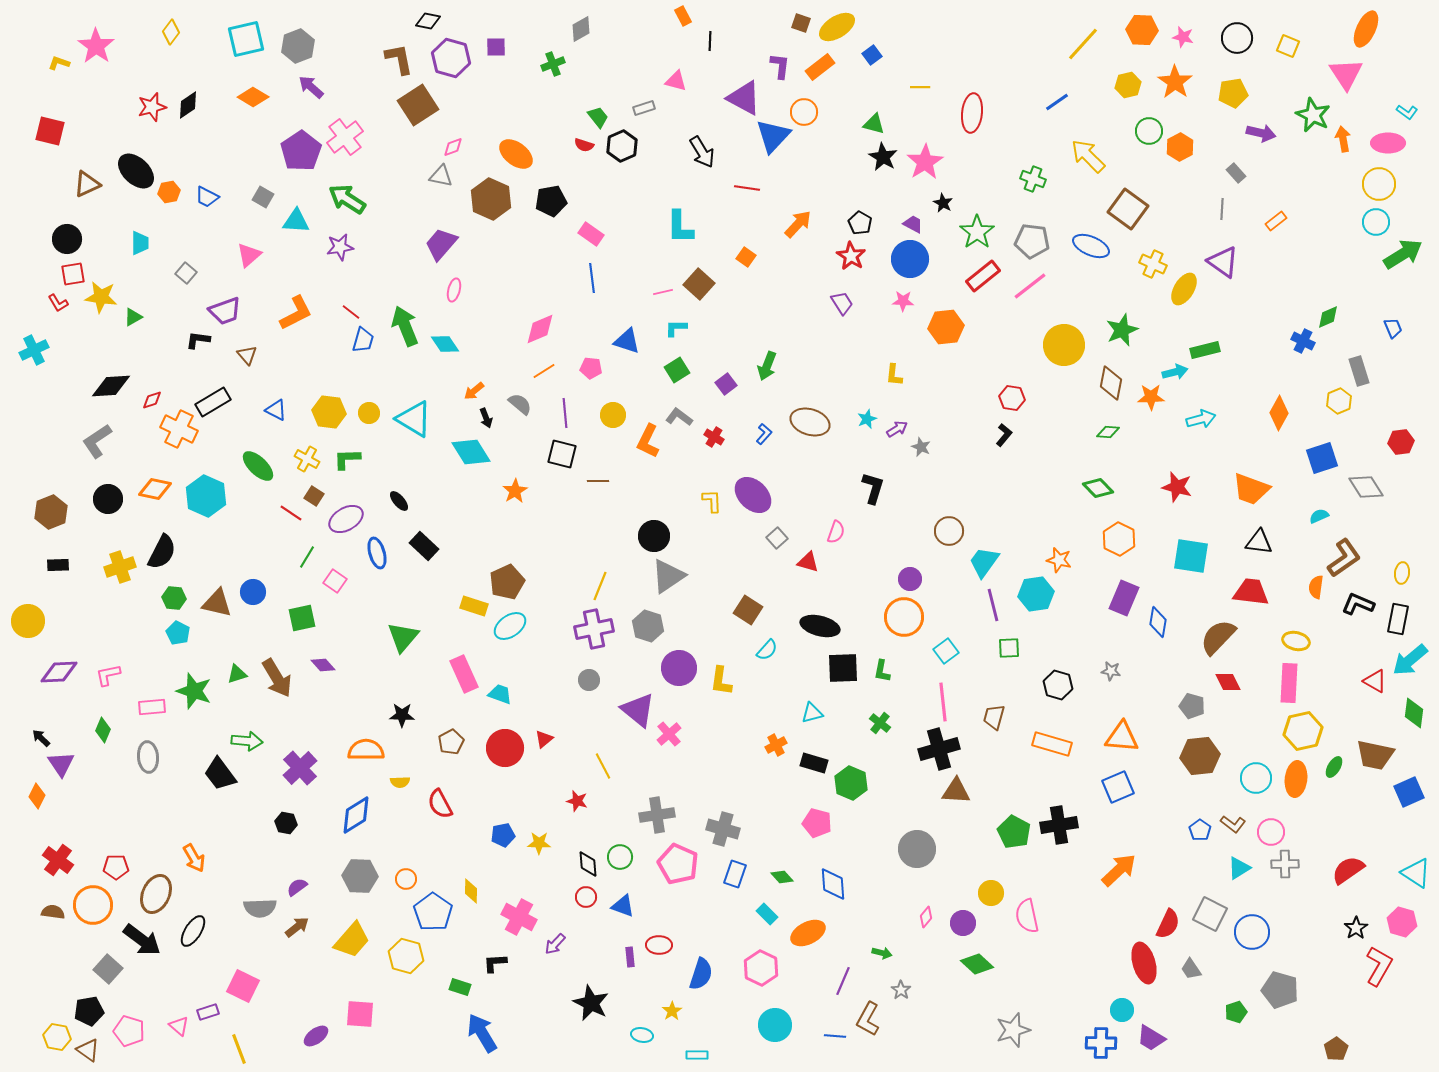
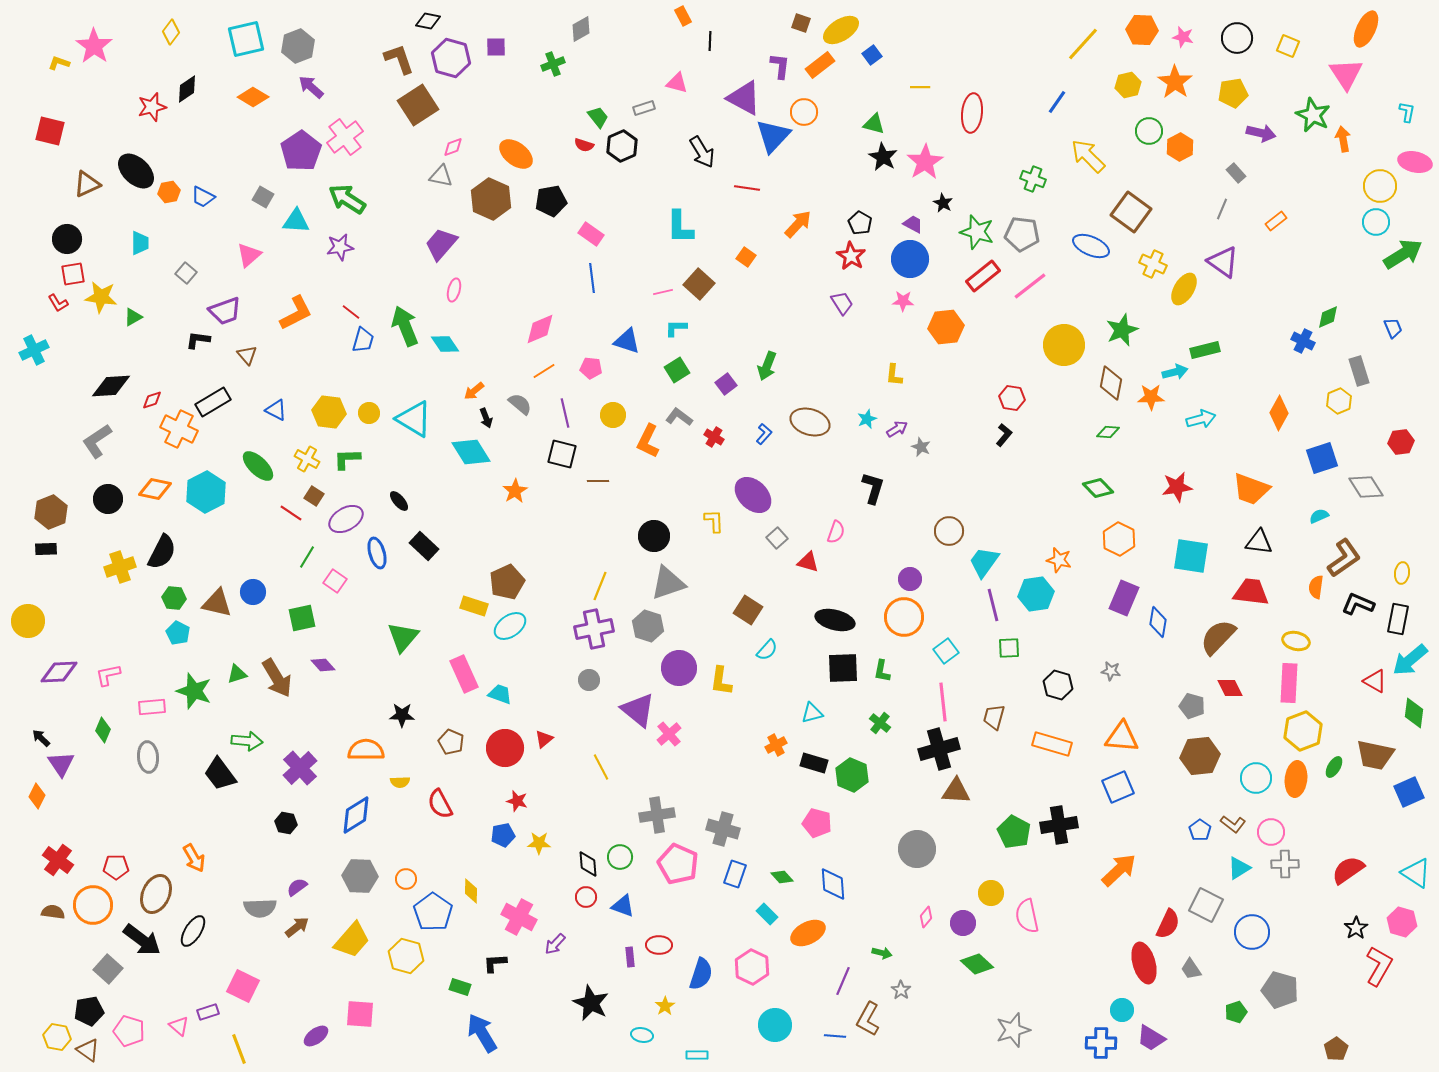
yellow ellipse at (837, 27): moved 4 px right, 3 px down
pink star at (96, 46): moved 2 px left
brown L-shape at (399, 59): rotated 8 degrees counterclockwise
orange rectangle at (820, 67): moved 2 px up
pink triangle at (676, 81): moved 1 px right, 2 px down
blue line at (1057, 102): rotated 20 degrees counterclockwise
black diamond at (188, 105): moved 1 px left, 16 px up
cyan L-shape at (1407, 112): rotated 115 degrees counterclockwise
pink ellipse at (1388, 143): moved 27 px right, 19 px down; rotated 12 degrees clockwise
yellow circle at (1379, 184): moved 1 px right, 2 px down
blue trapezoid at (207, 197): moved 4 px left
brown square at (1128, 209): moved 3 px right, 3 px down
gray line at (1222, 209): rotated 20 degrees clockwise
green star at (977, 232): rotated 20 degrees counterclockwise
gray pentagon at (1032, 241): moved 10 px left, 7 px up
purple line at (565, 413): rotated 8 degrees counterclockwise
red star at (1177, 487): rotated 24 degrees counterclockwise
cyan hexagon at (206, 496): moved 4 px up; rotated 9 degrees clockwise
yellow L-shape at (712, 501): moved 2 px right, 20 px down
black rectangle at (58, 565): moved 12 px left, 16 px up
gray triangle at (668, 576): moved 7 px down; rotated 15 degrees clockwise
black ellipse at (820, 626): moved 15 px right, 6 px up
red diamond at (1228, 682): moved 2 px right, 6 px down
yellow hexagon at (1303, 731): rotated 9 degrees counterclockwise
brown pentagon at (451, 742): rotated 20 degrees counterclockwise
yellow line at (603, 766): moved 2 px left, 1 px down
green hexagon at (851, 783): moved 1 px right, 8 px up
red star at (577, 801): moved 60 px left
gray square at (1210, 914): moved 4 px left, 9 px up
pink hexagon at (761, 968): moved 9 px left, 1 px up
yellow star at (672, 1011): moved 7 px left, 5 px up
